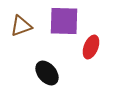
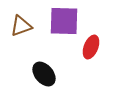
black ellipse: moved 3 px left, 1 px down
